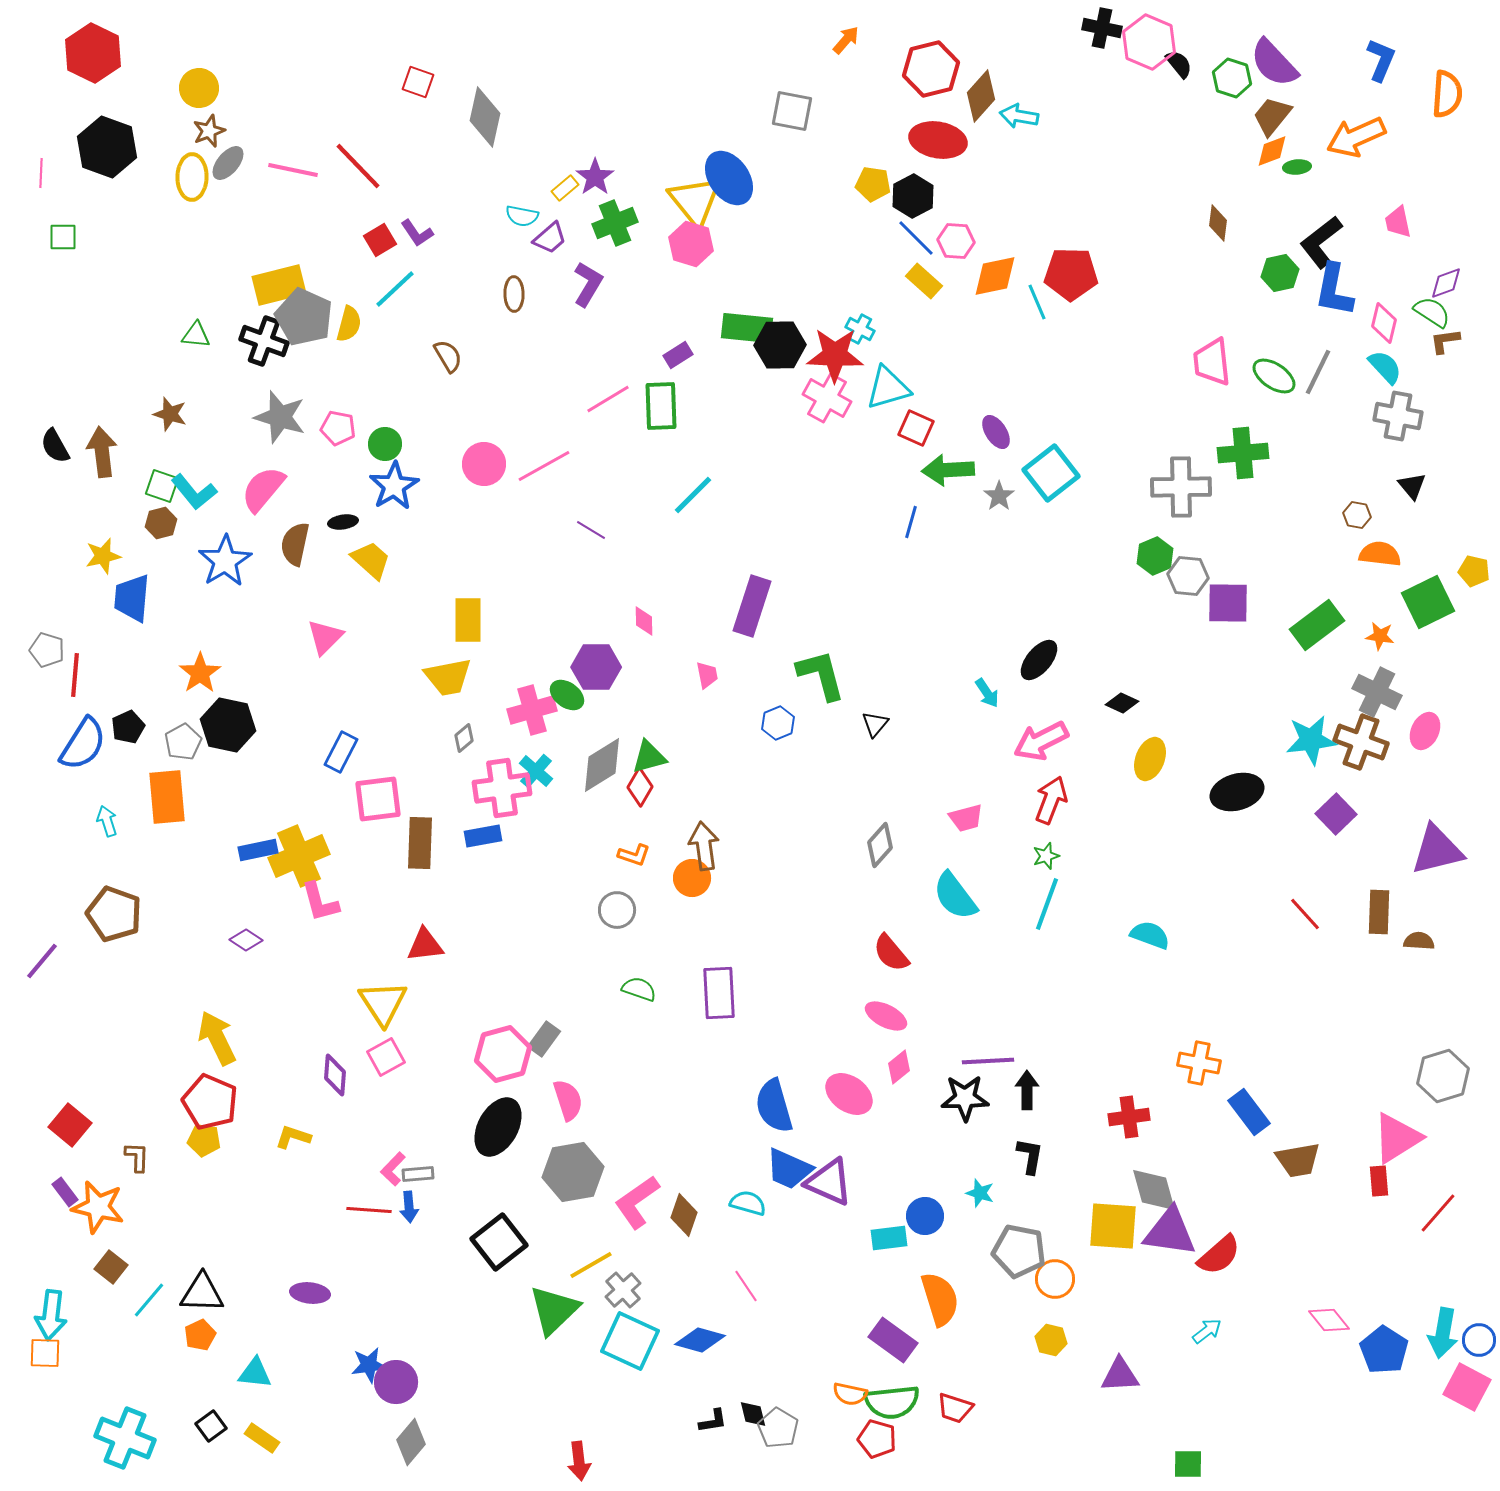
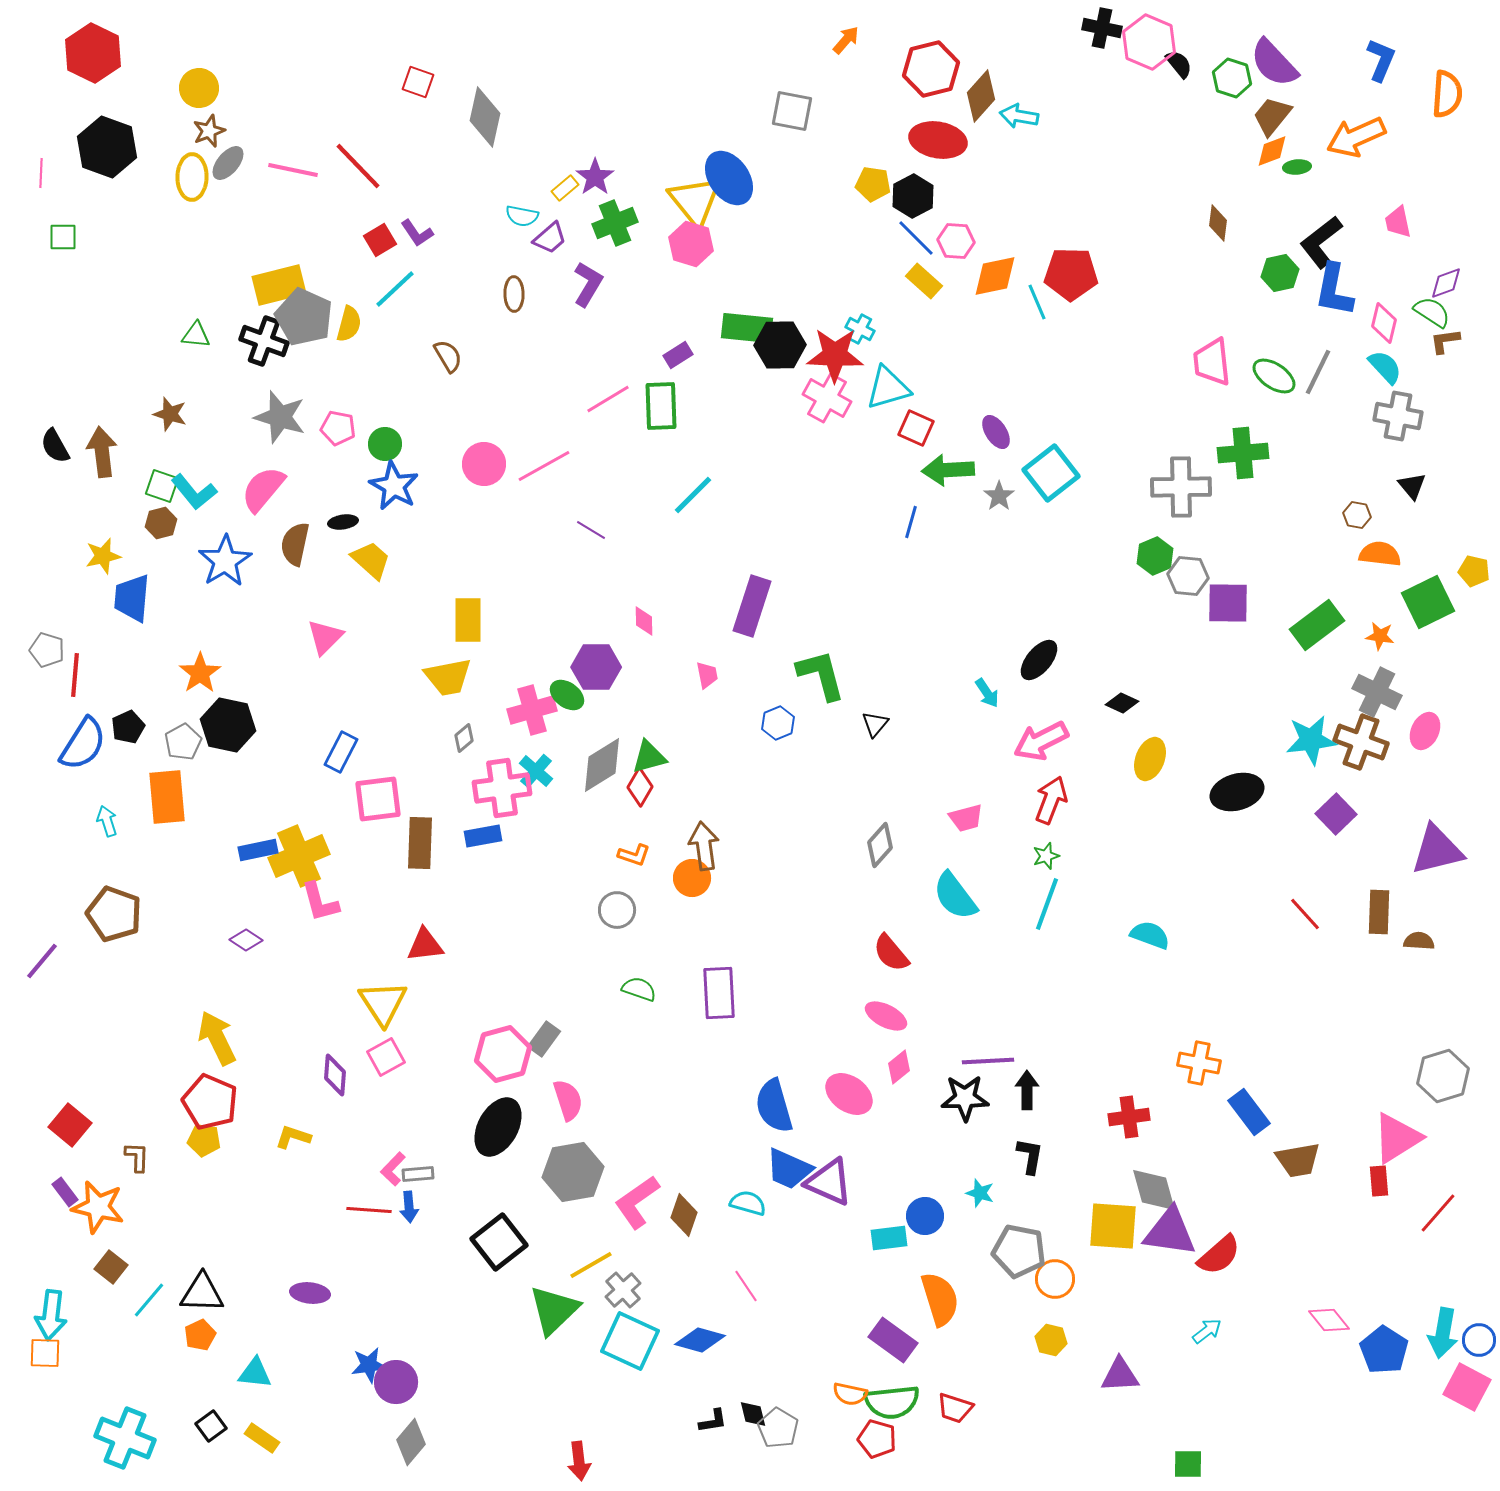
blue star at (394, 486): rotated 12 degrees counterclockwise
